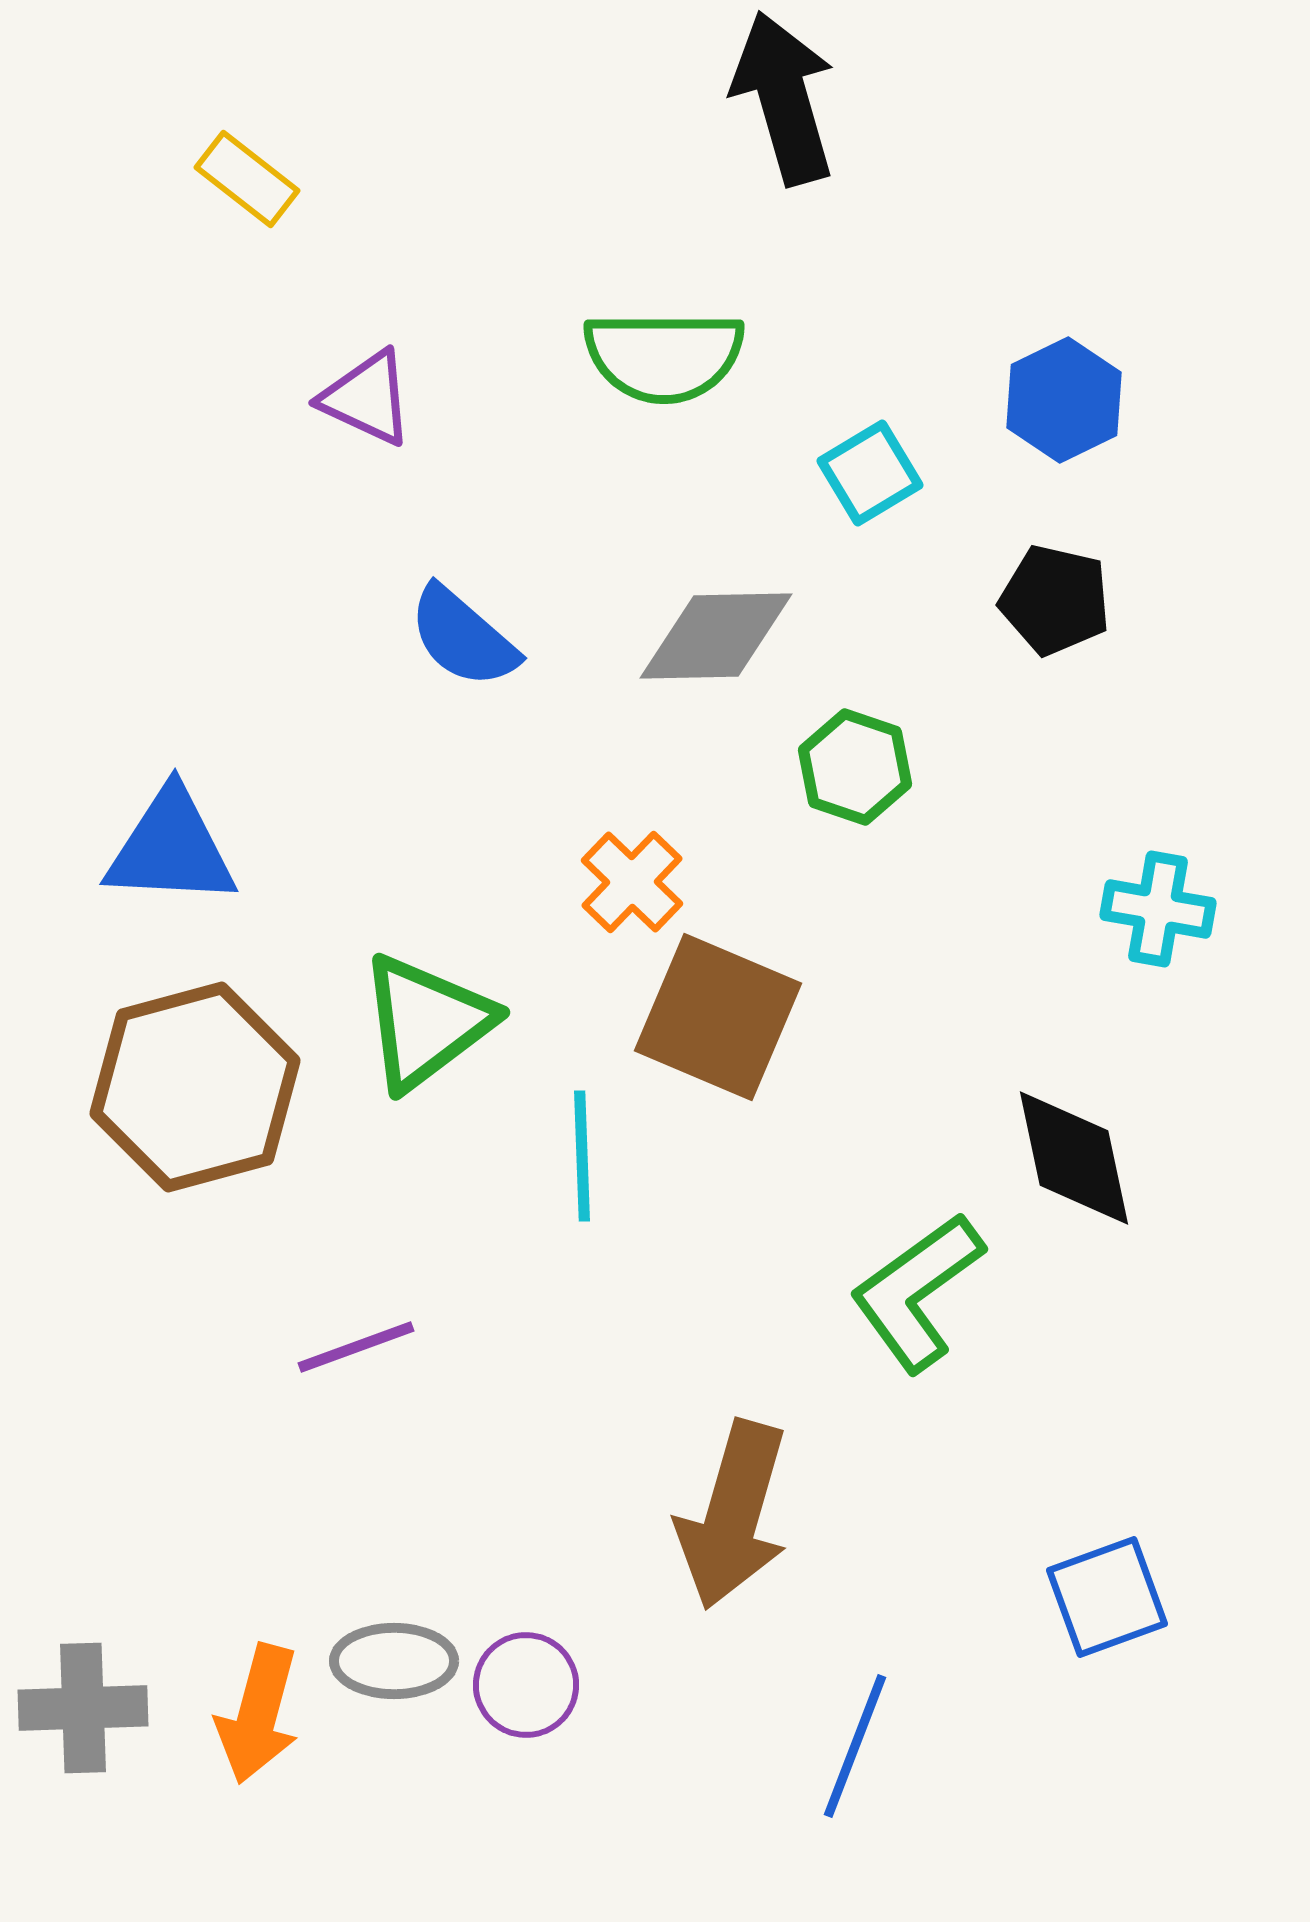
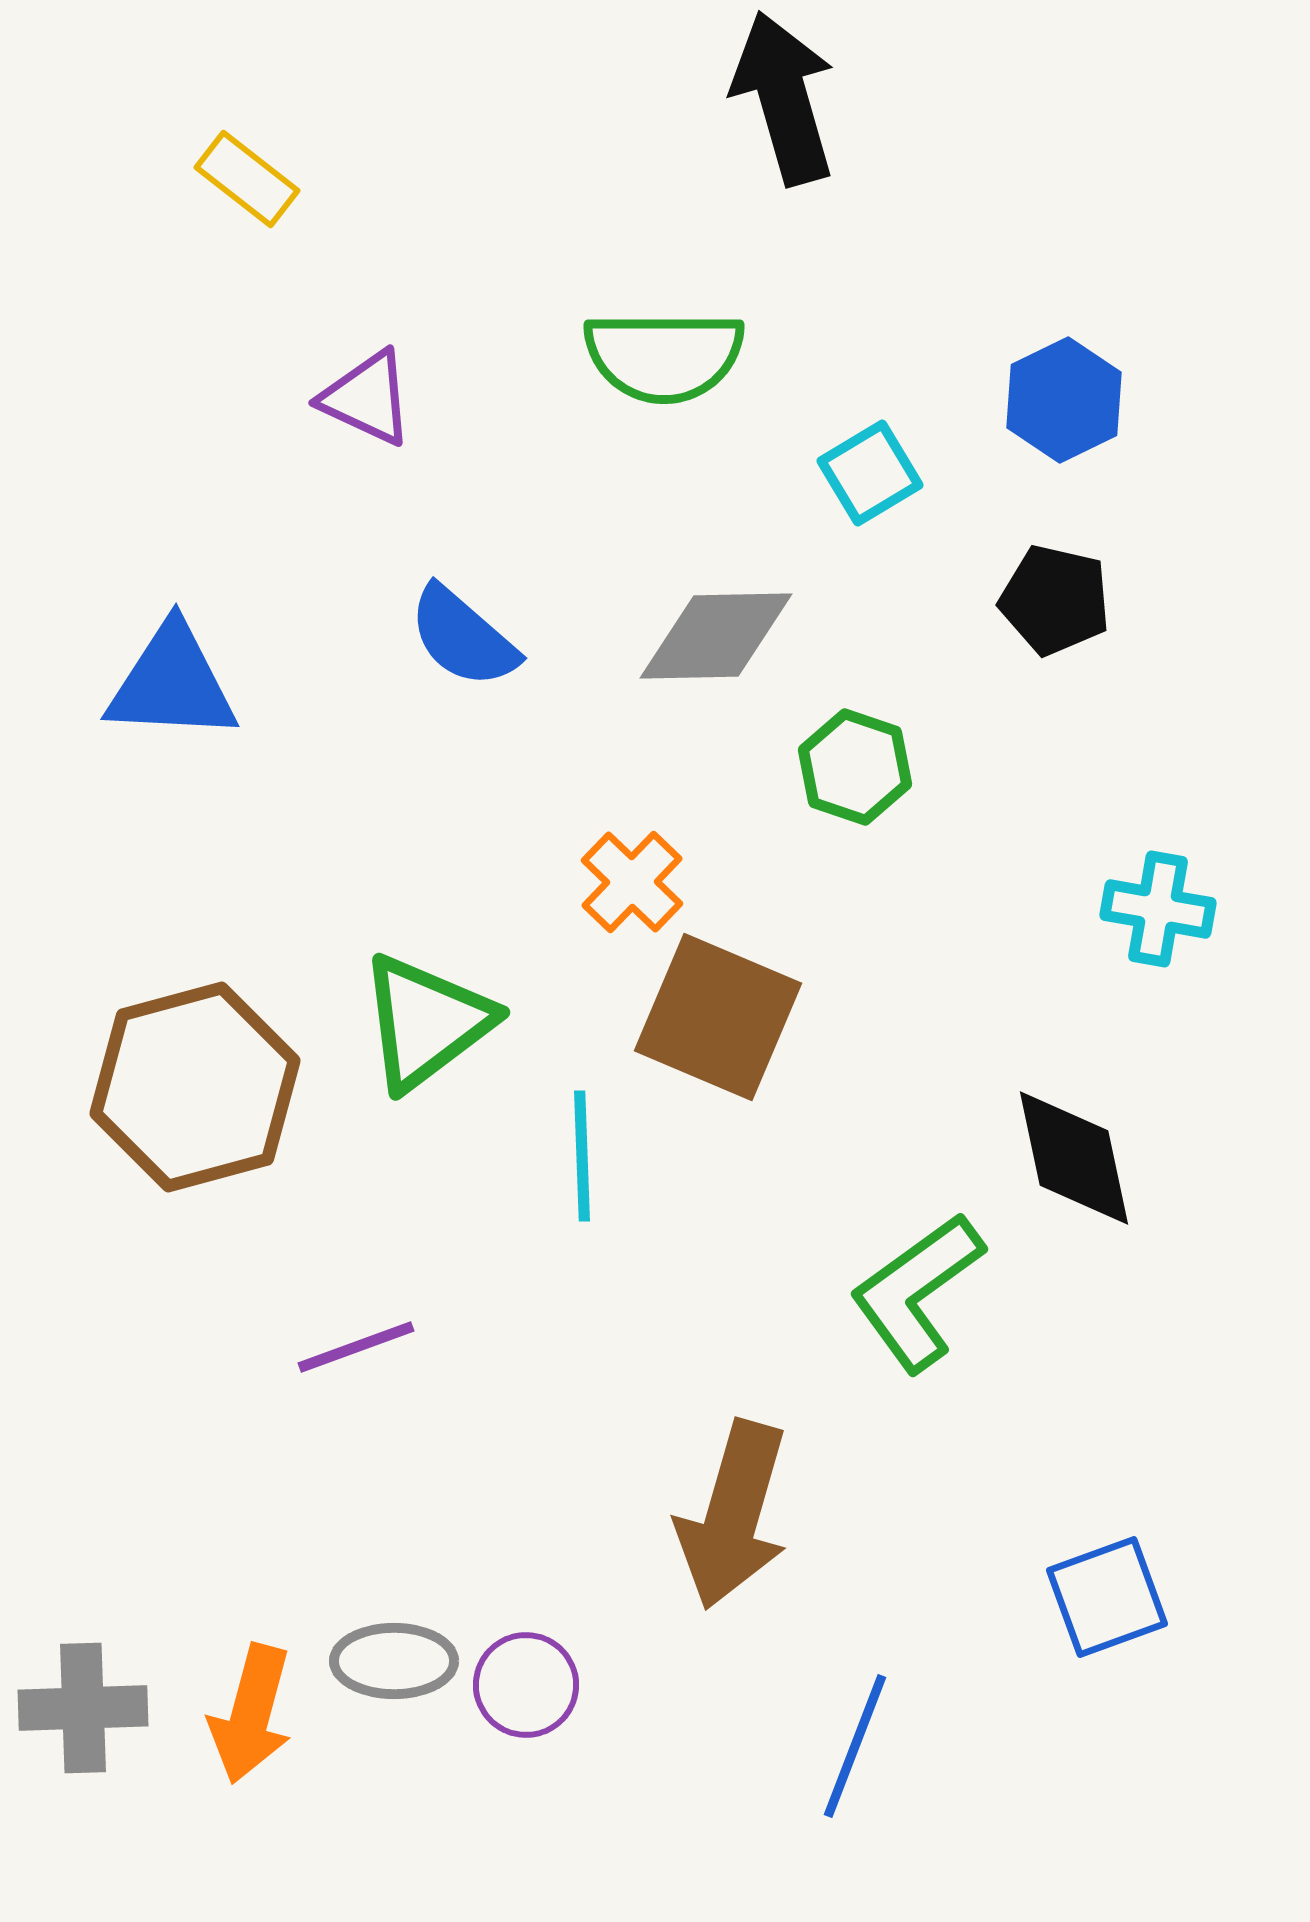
blue triangle: moved 1 px right, 165 px up
orange arrow: moved 7 px left
